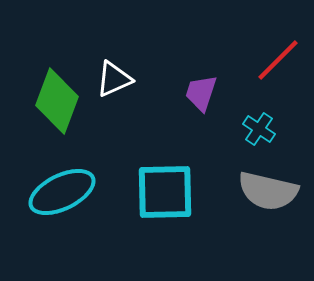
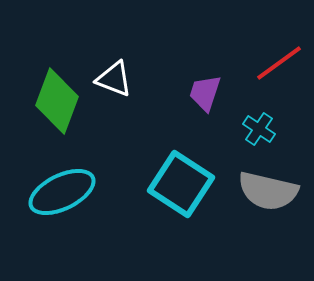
red line: moved 1 px right, 3 px down; rotated 9 degrees clockwise
white triangle: rotated 45 degrees clockwise
purple trapezoid: moved 4 px right
cyan square: moved 16 px right, 8 px up; rotated 34 degrees clockwise
